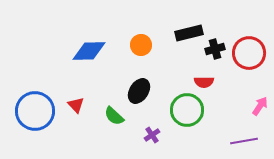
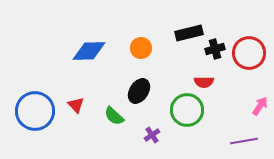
orange circle: moved 3 px down
